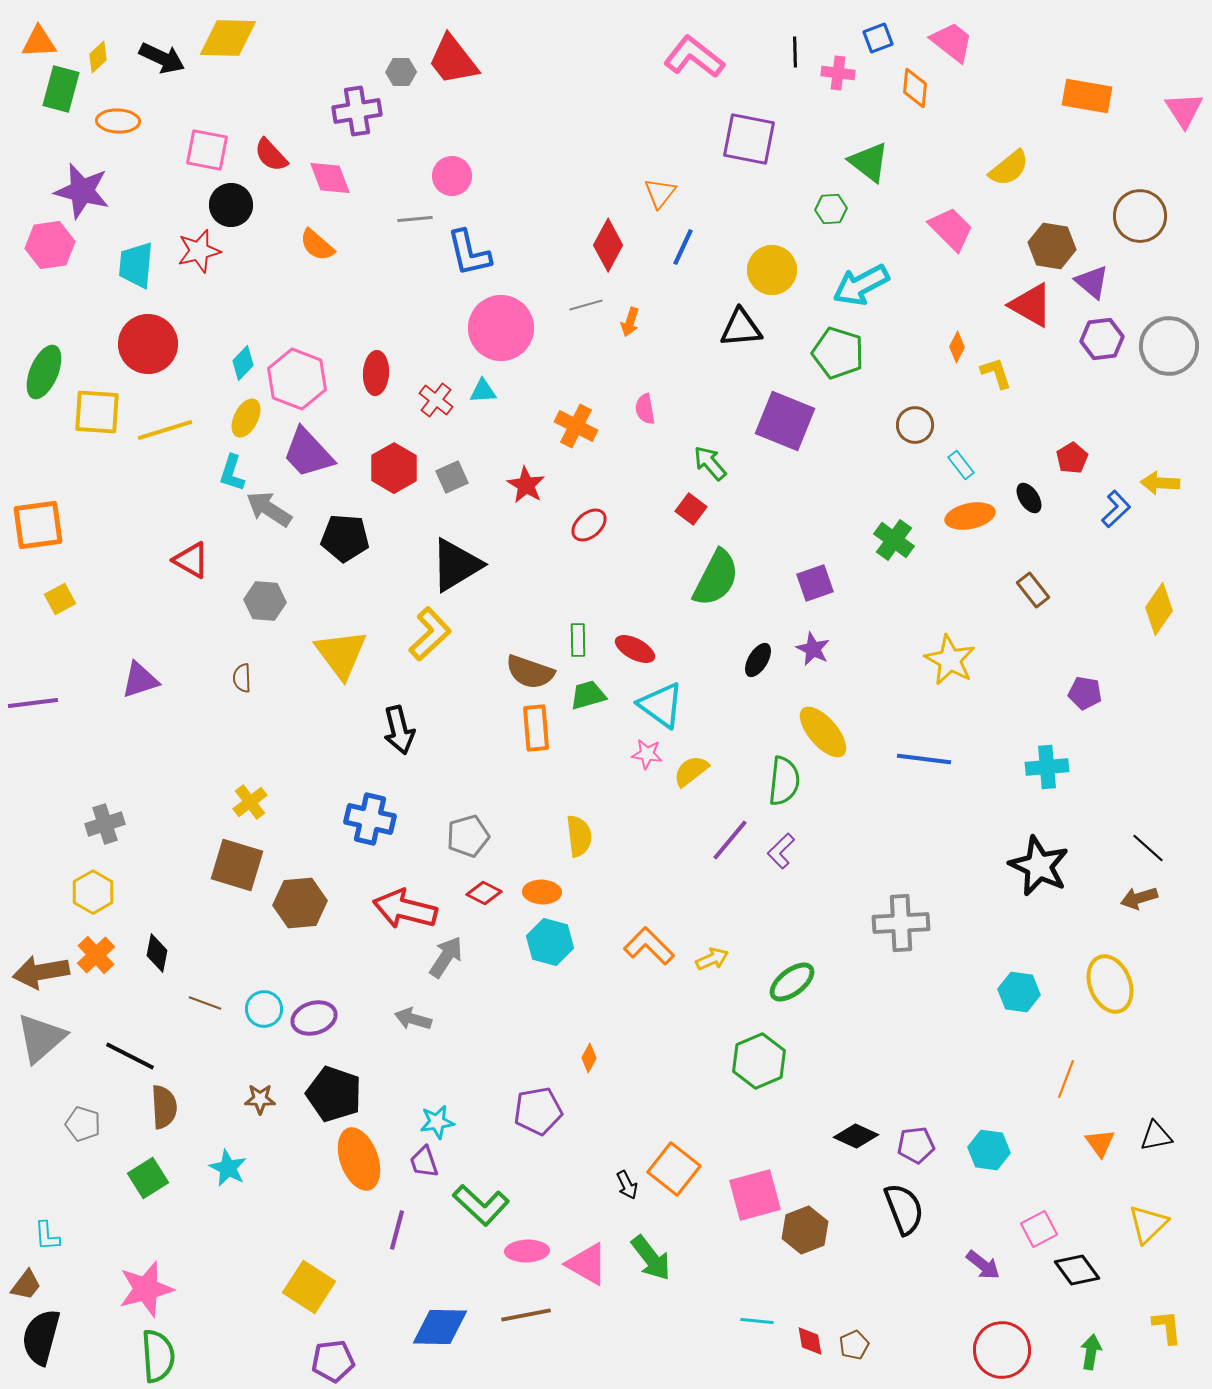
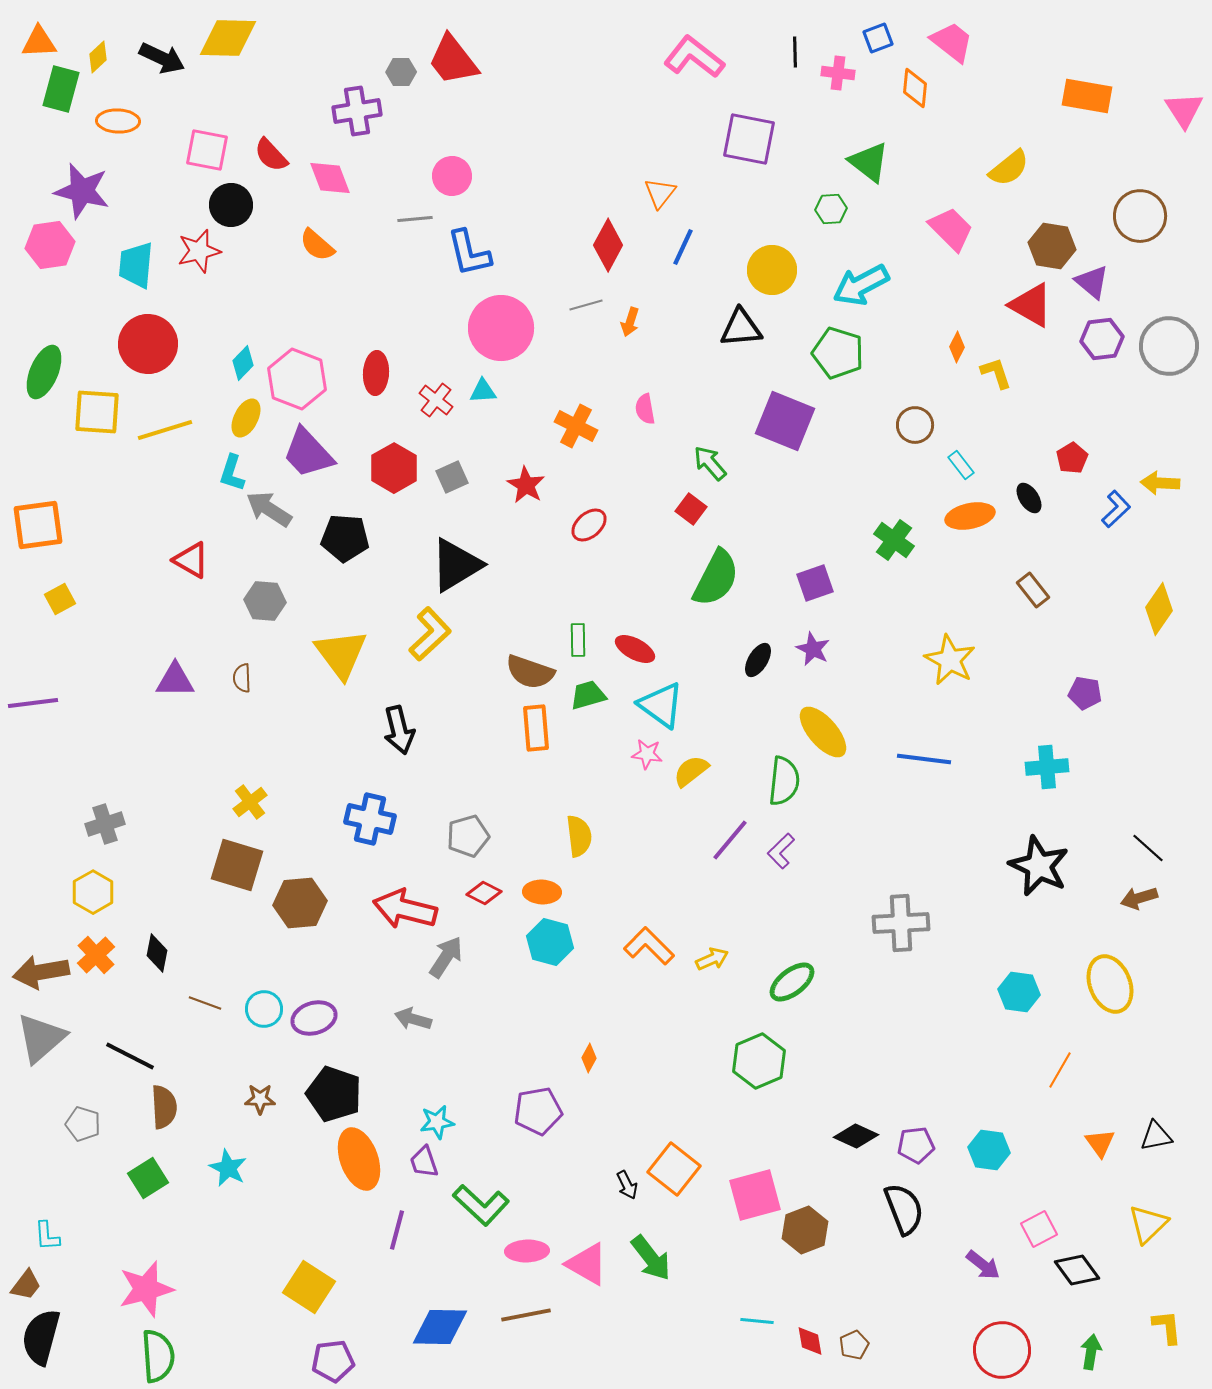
purple triangle at (140, 680): moved 35 px right; rotated 18 degrees clockwise
orange line at (1066, 1079): moved 6 px left, 9 px up; rotated 9 degrees clockwise
